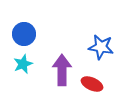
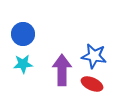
blue circle: moved 1 px left
blue star: moved 7 px left, 9 px down
cyan star: rotated 18 degrees clockwise
